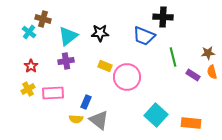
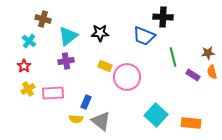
cyan cross: moved 9 px down
red star: moved 7 px left
gray triangle: moved 2 px right, 1 px down
